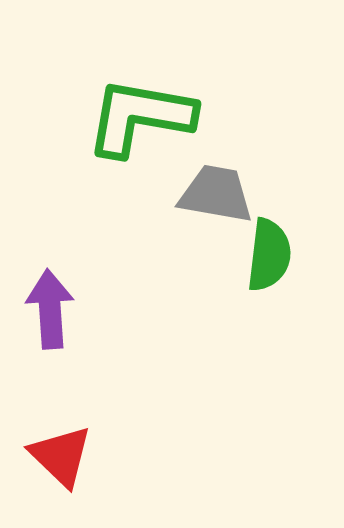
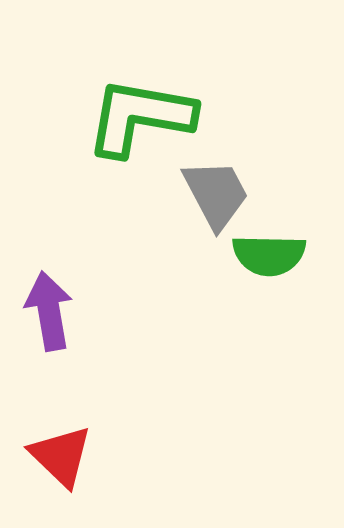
gray trapezoid: rotated 52 degrees clockwise
green semicircle: rotated 84 degrees clockwise
purple arrow: moved 1 px left, 2 px down; rotated 6 degrees counterclockwise
